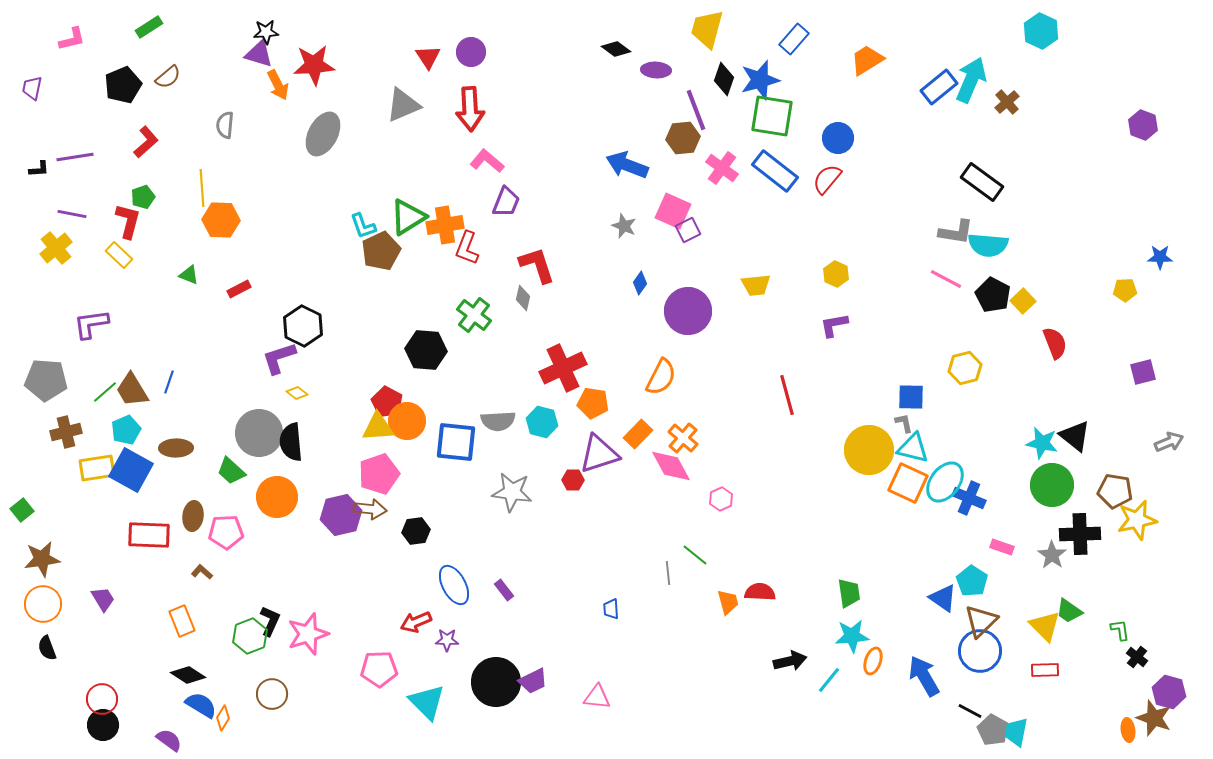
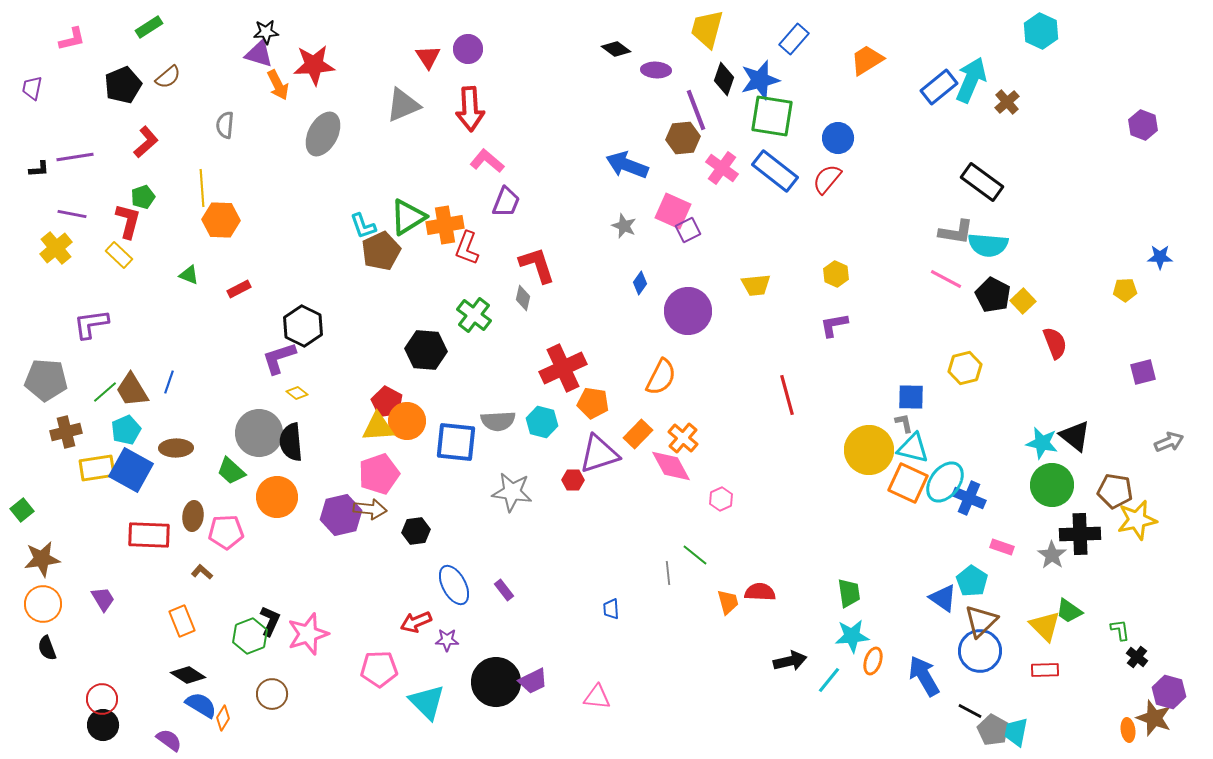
purple circle at (471, 52): moved 3 px left, 3 px up
